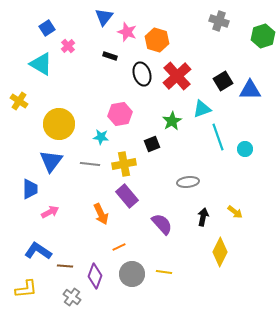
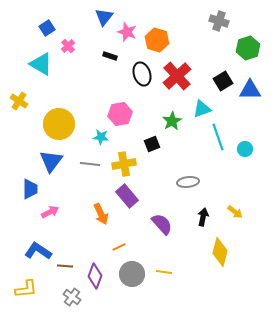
green hexagon at (263, 36): moved 15 px left, 12 px down
yellow diamond at (220, 252): rotated 12 degrees counterclockwise
